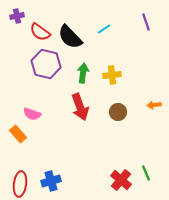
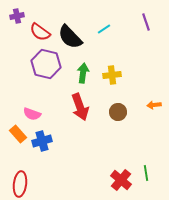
green line: rotated 14 degrees clockwise
blue cross: moved 9 px left, 40 px up
